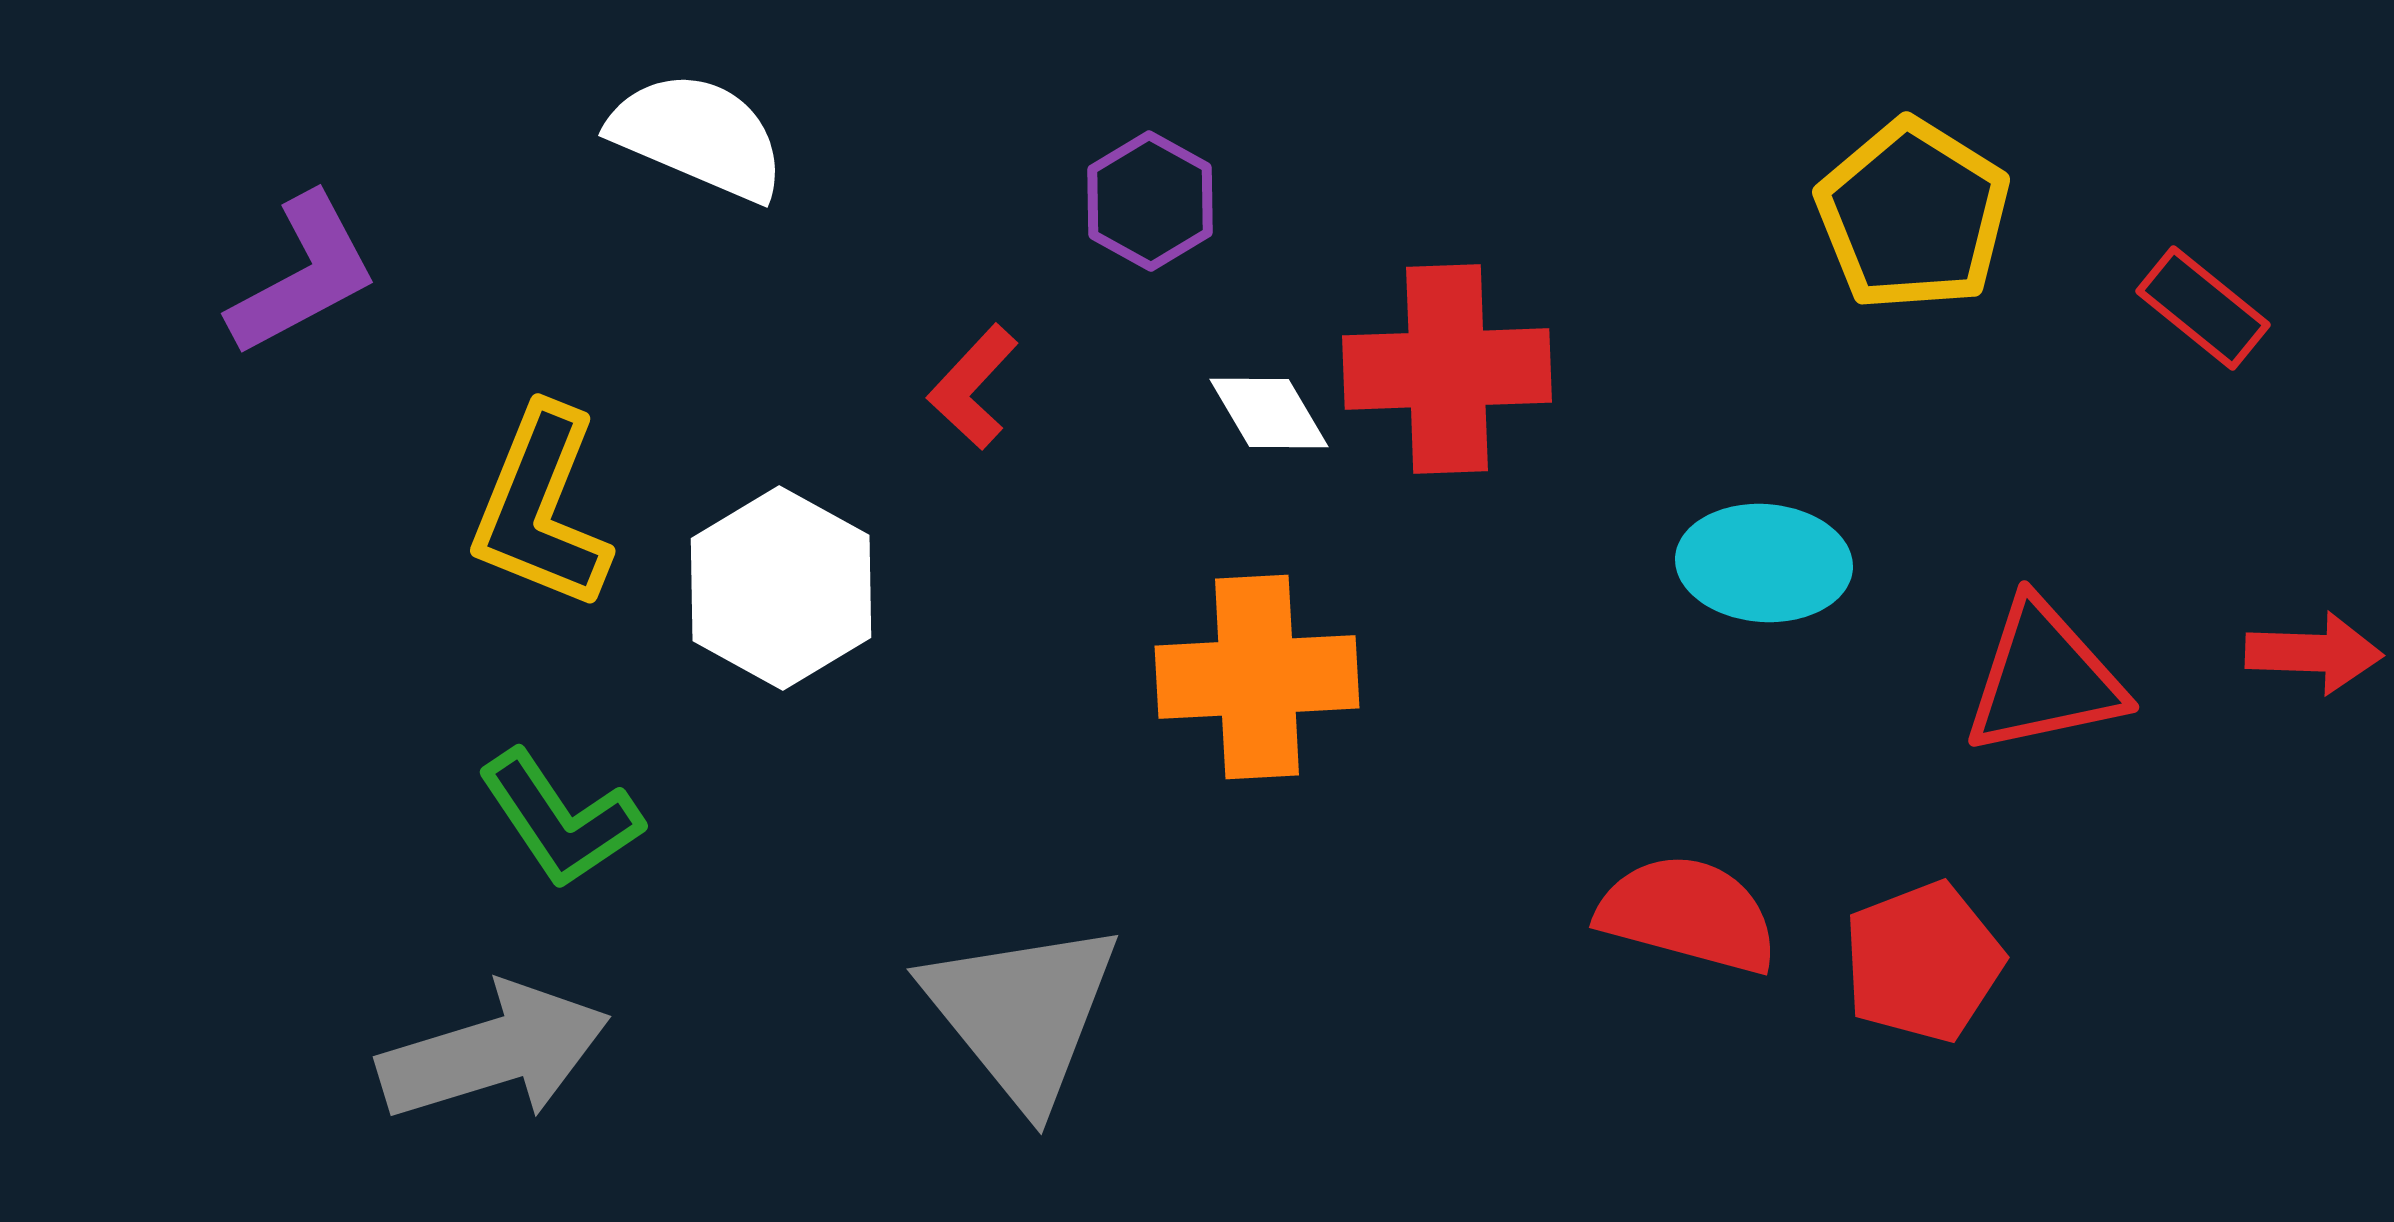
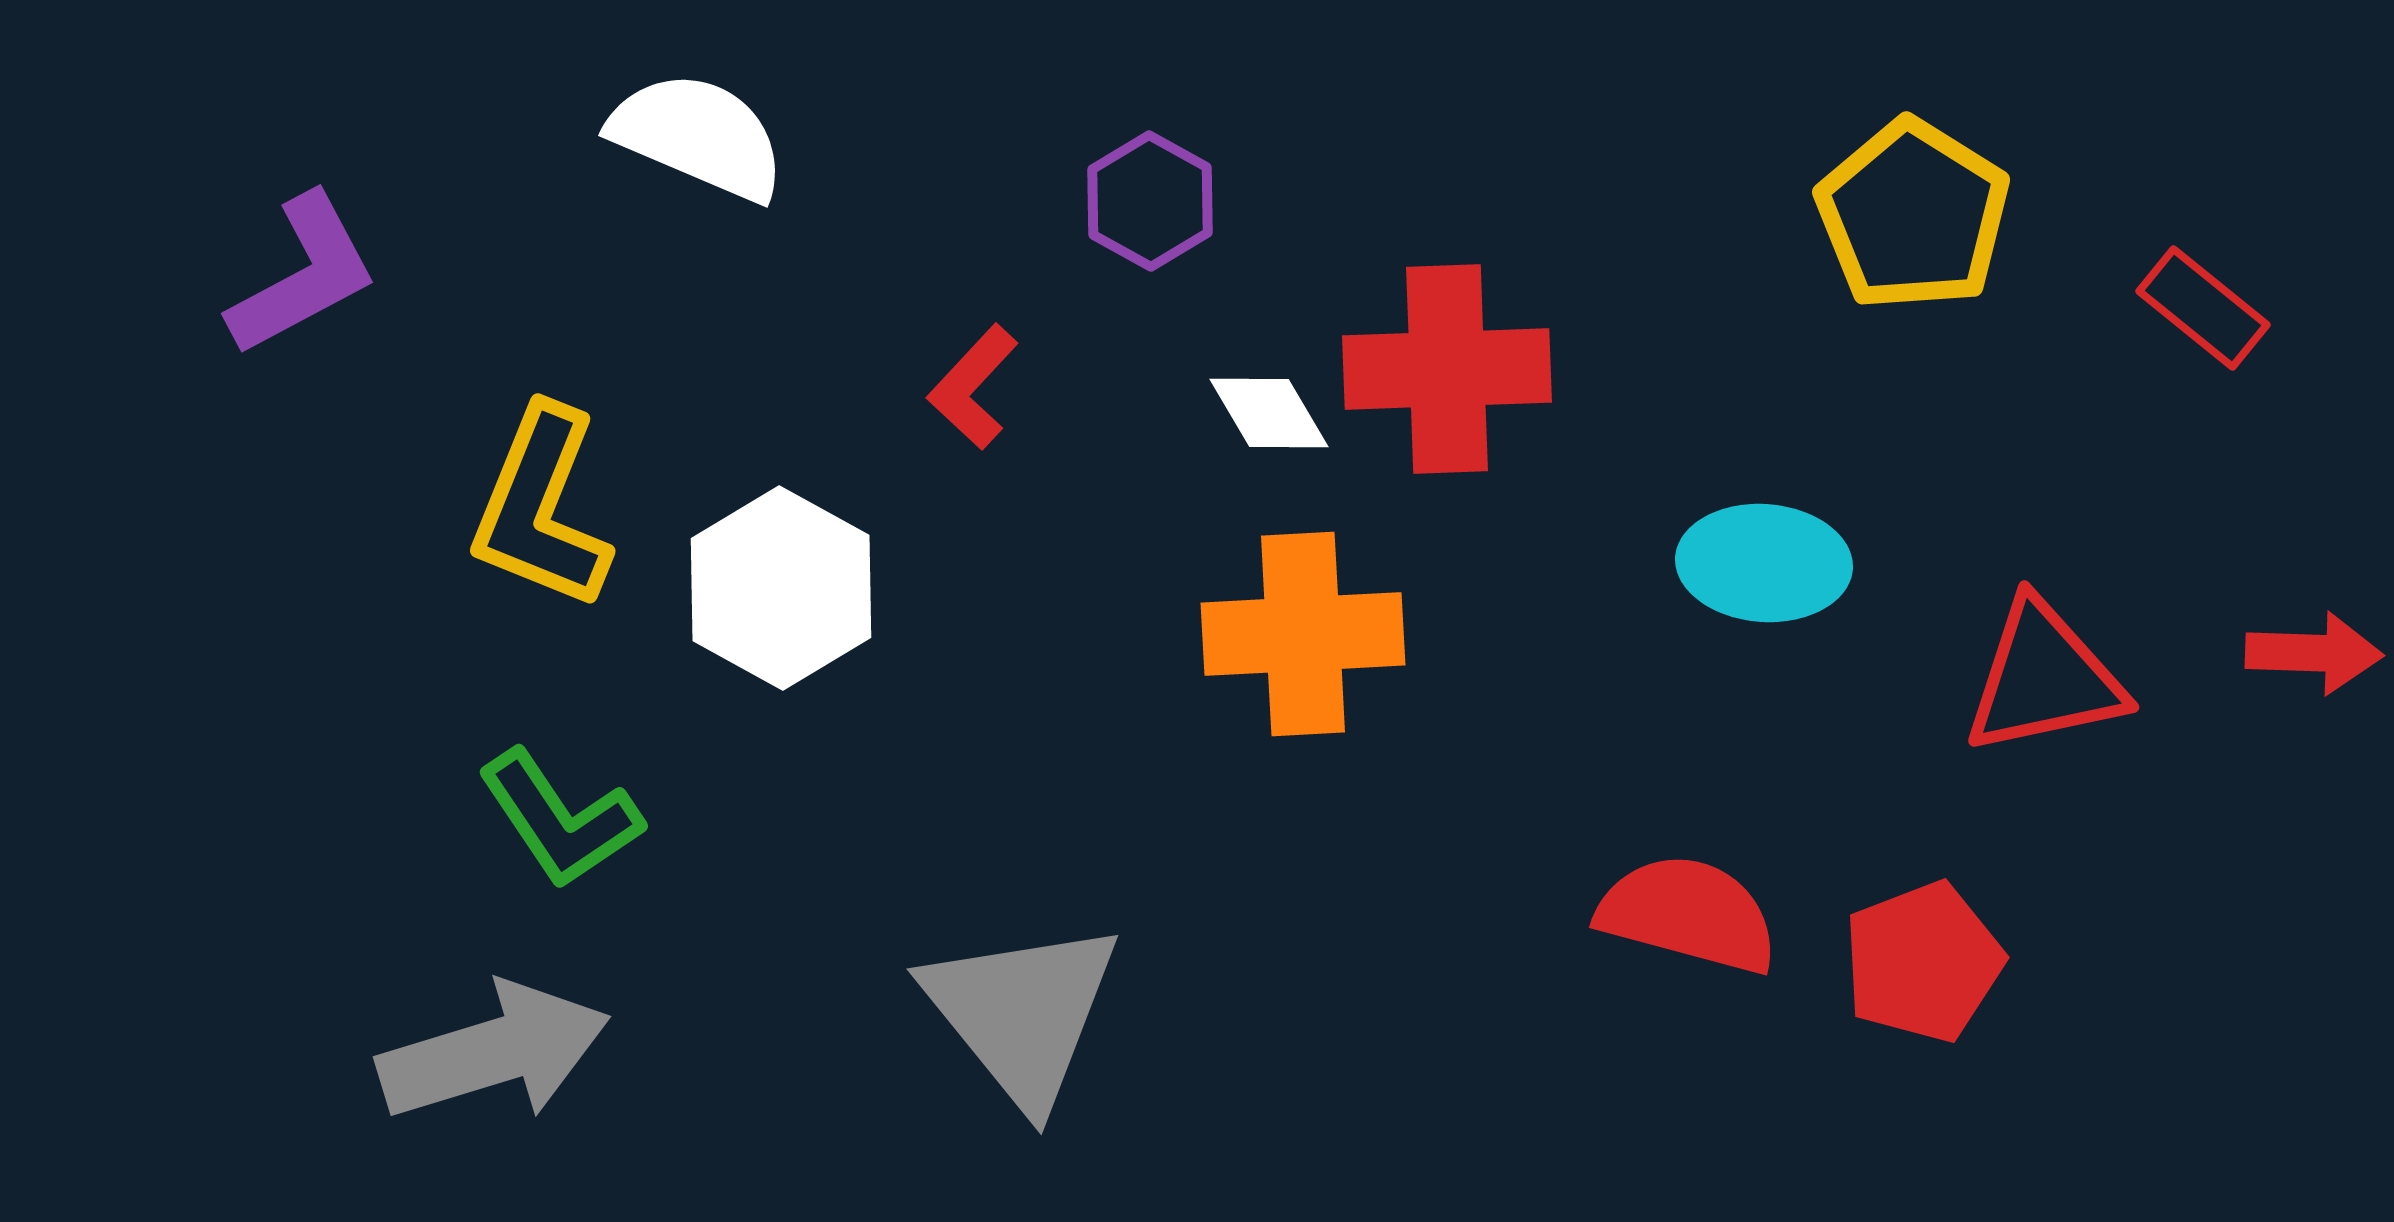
orange cross: moved 46 px right, 43 px up
